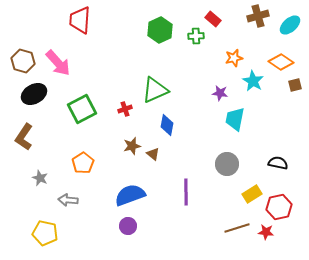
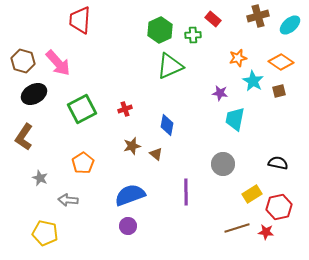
green cross: moved 3 px left, 1 px up
orange star: moved 4 px right
brown square: moved 16 px left, 6 px down
green triangle: moved 15 px right, 24 px up
brown triangle: moved 3 px right
gray circle: moved 4 px left
